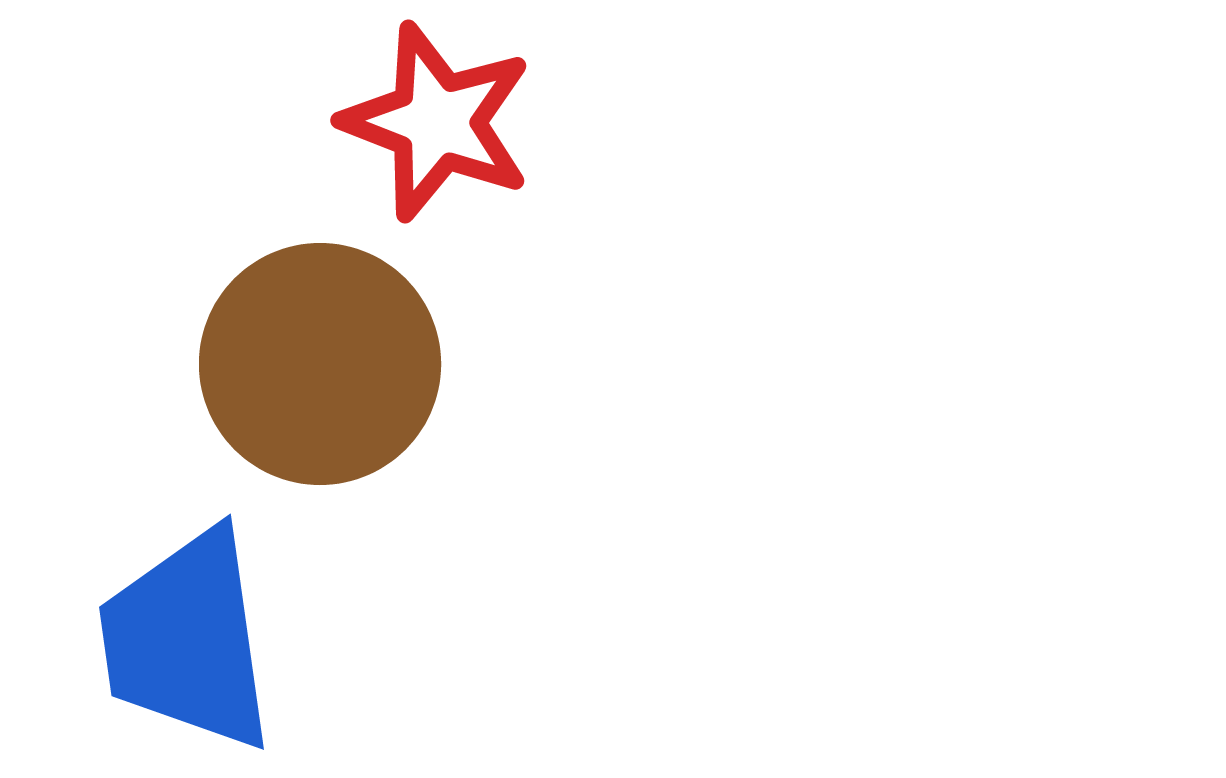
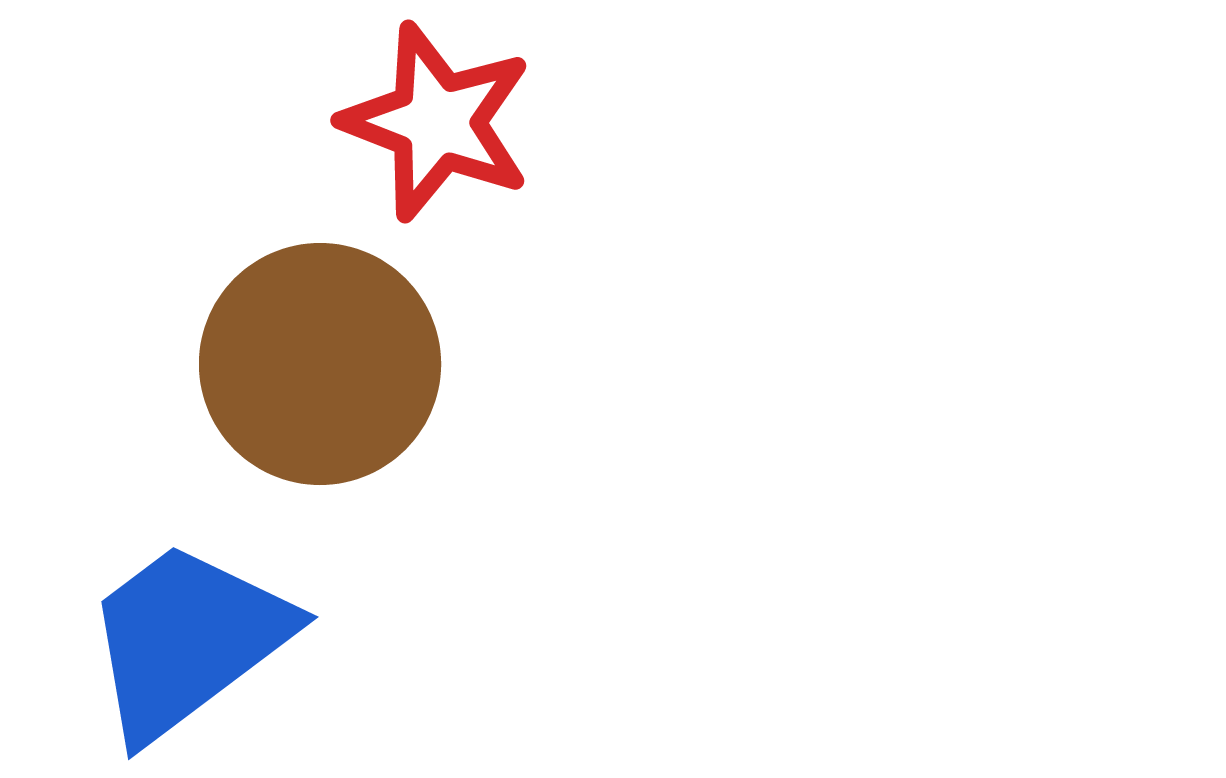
blue trapezoid: rotated 61 degrees clockwise
